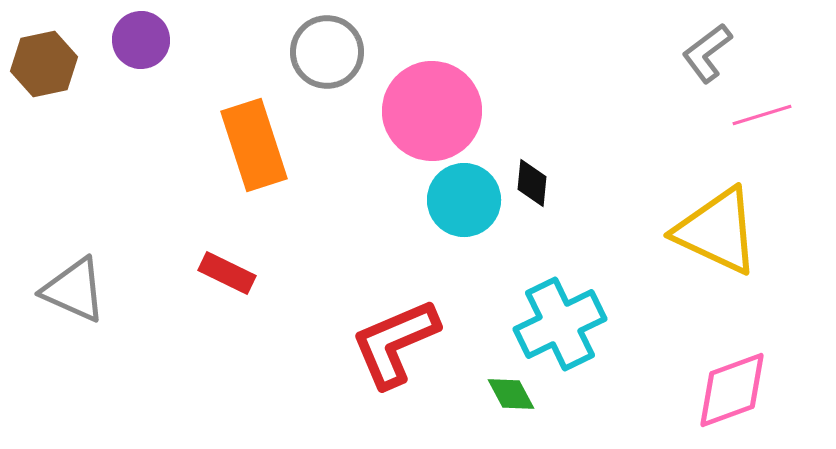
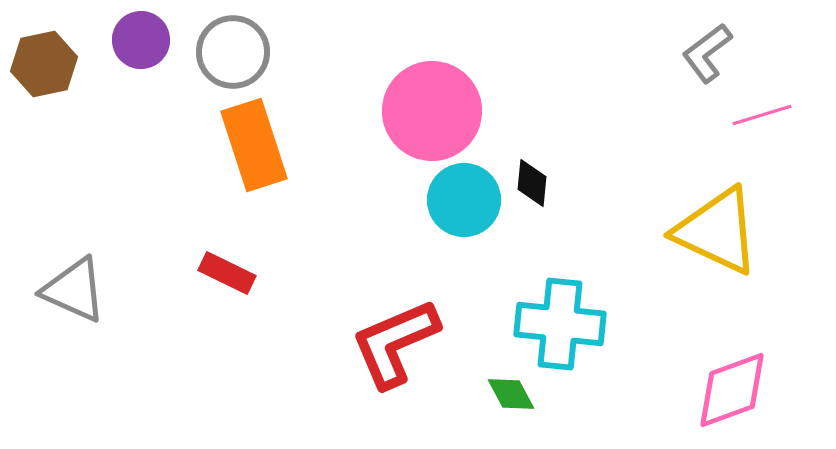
gray circle: moved 94 px left
cyan cross: rotated 32 degrees clockwise
